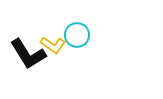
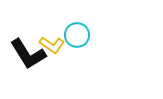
yellow L-shape: moved 1 px left
